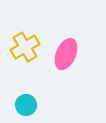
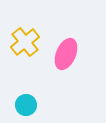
yellow cross: moved 5 px up; rotated 8 degrees counterclockwise
